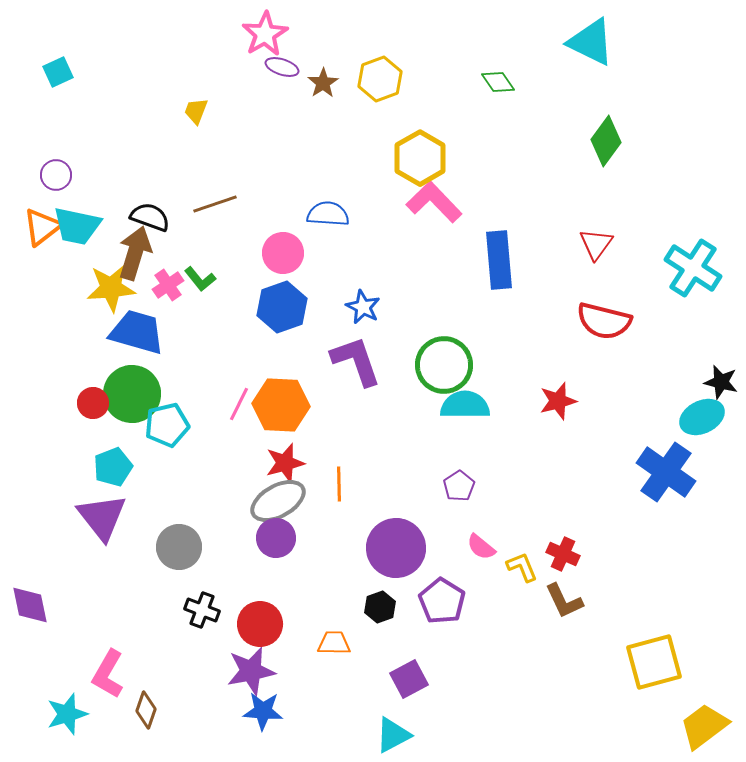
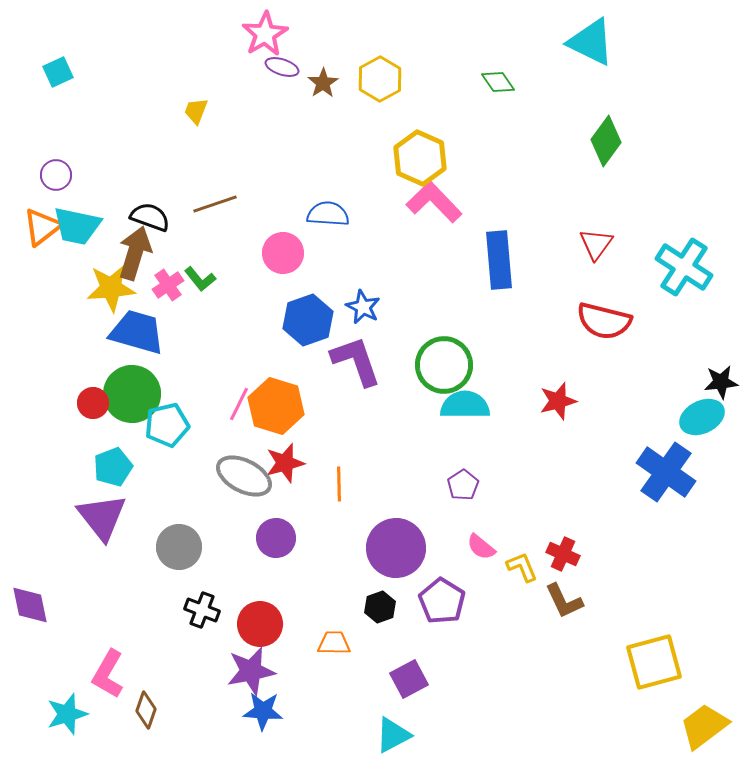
yellow hexagon at (380, 79): rotated 9 degrees counterclockwise
yellow hexagon at (420, 158): rotated 6 degrees counterclockwise
cyan cross at (693, 268): moved 9 px left, 1 px up
blue hexagon at (282, 307): moved 26 px right, 13 px down
black star at (721, 382): rotated 20 degrees counterclockwise
orange hexagon at (281, 405): moved 5 px left, 1 px down; rotated 14 degrees clockwise
purple pentagon at (459, 486): moved 4 px right, 1 px up
gray ellipse at (278, 501): moved 34 px left, 25 px up; rotated 56 degrees clockwise
